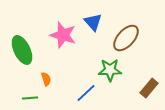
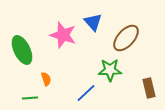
brown rectangle: rotated 54 degrees counterclockwise
